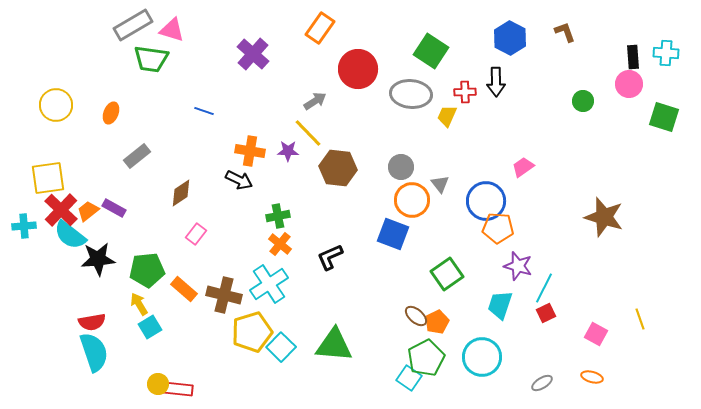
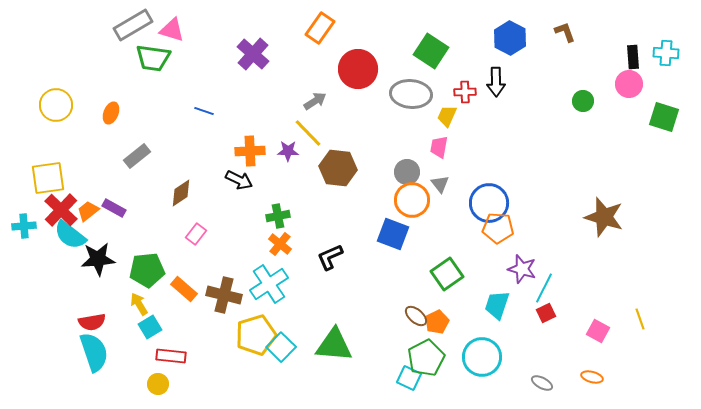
green trapezoid at (151, 59): moved 2 px right, 1 px up
orange cross at (250, 151): rotated 12 degrees counterclockwise
gray circle at (401, 167): moved 6 px right, 5 px down
pink trapezoid at (523, 167): moved 84 px left, 20 px up; rotated 45 degrees counterclockwise
blue circle at (486, 201): moved 3 px right, 2 px down
purple star at (518, 266): moved 4 px right, 3 px down
cyan trapezoid at (500, 305): moved 3 px left
yellow pentagon at (252, 332): moved 4 px right, 3 px down
pink square at (596, 334): moved 2 px right, 3 px up
cyan square at (409, 378): rotated 10 degrees counterclockwise
gray ellipse at (542, 383): rotated 60 degrees clockwise
red rectangle at (178, 389): moved 7 px left, 33 px up
